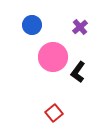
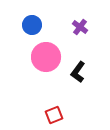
purple cross: rotated 14 degrees counterclockwise
pink circle: moved 7 px left
red square: moved 2 px down; rotated 18 degrees clockwise
